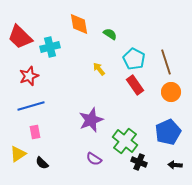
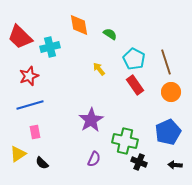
orange diamond: moved 1 px down
blue line: moved 1 px left, 1 px up
purple star: rotated 10 degrees counterclockwise
green cross: rotated 25 degrees counterclockwise
purple semicircle: rotated 98 degrees counterclockwise
